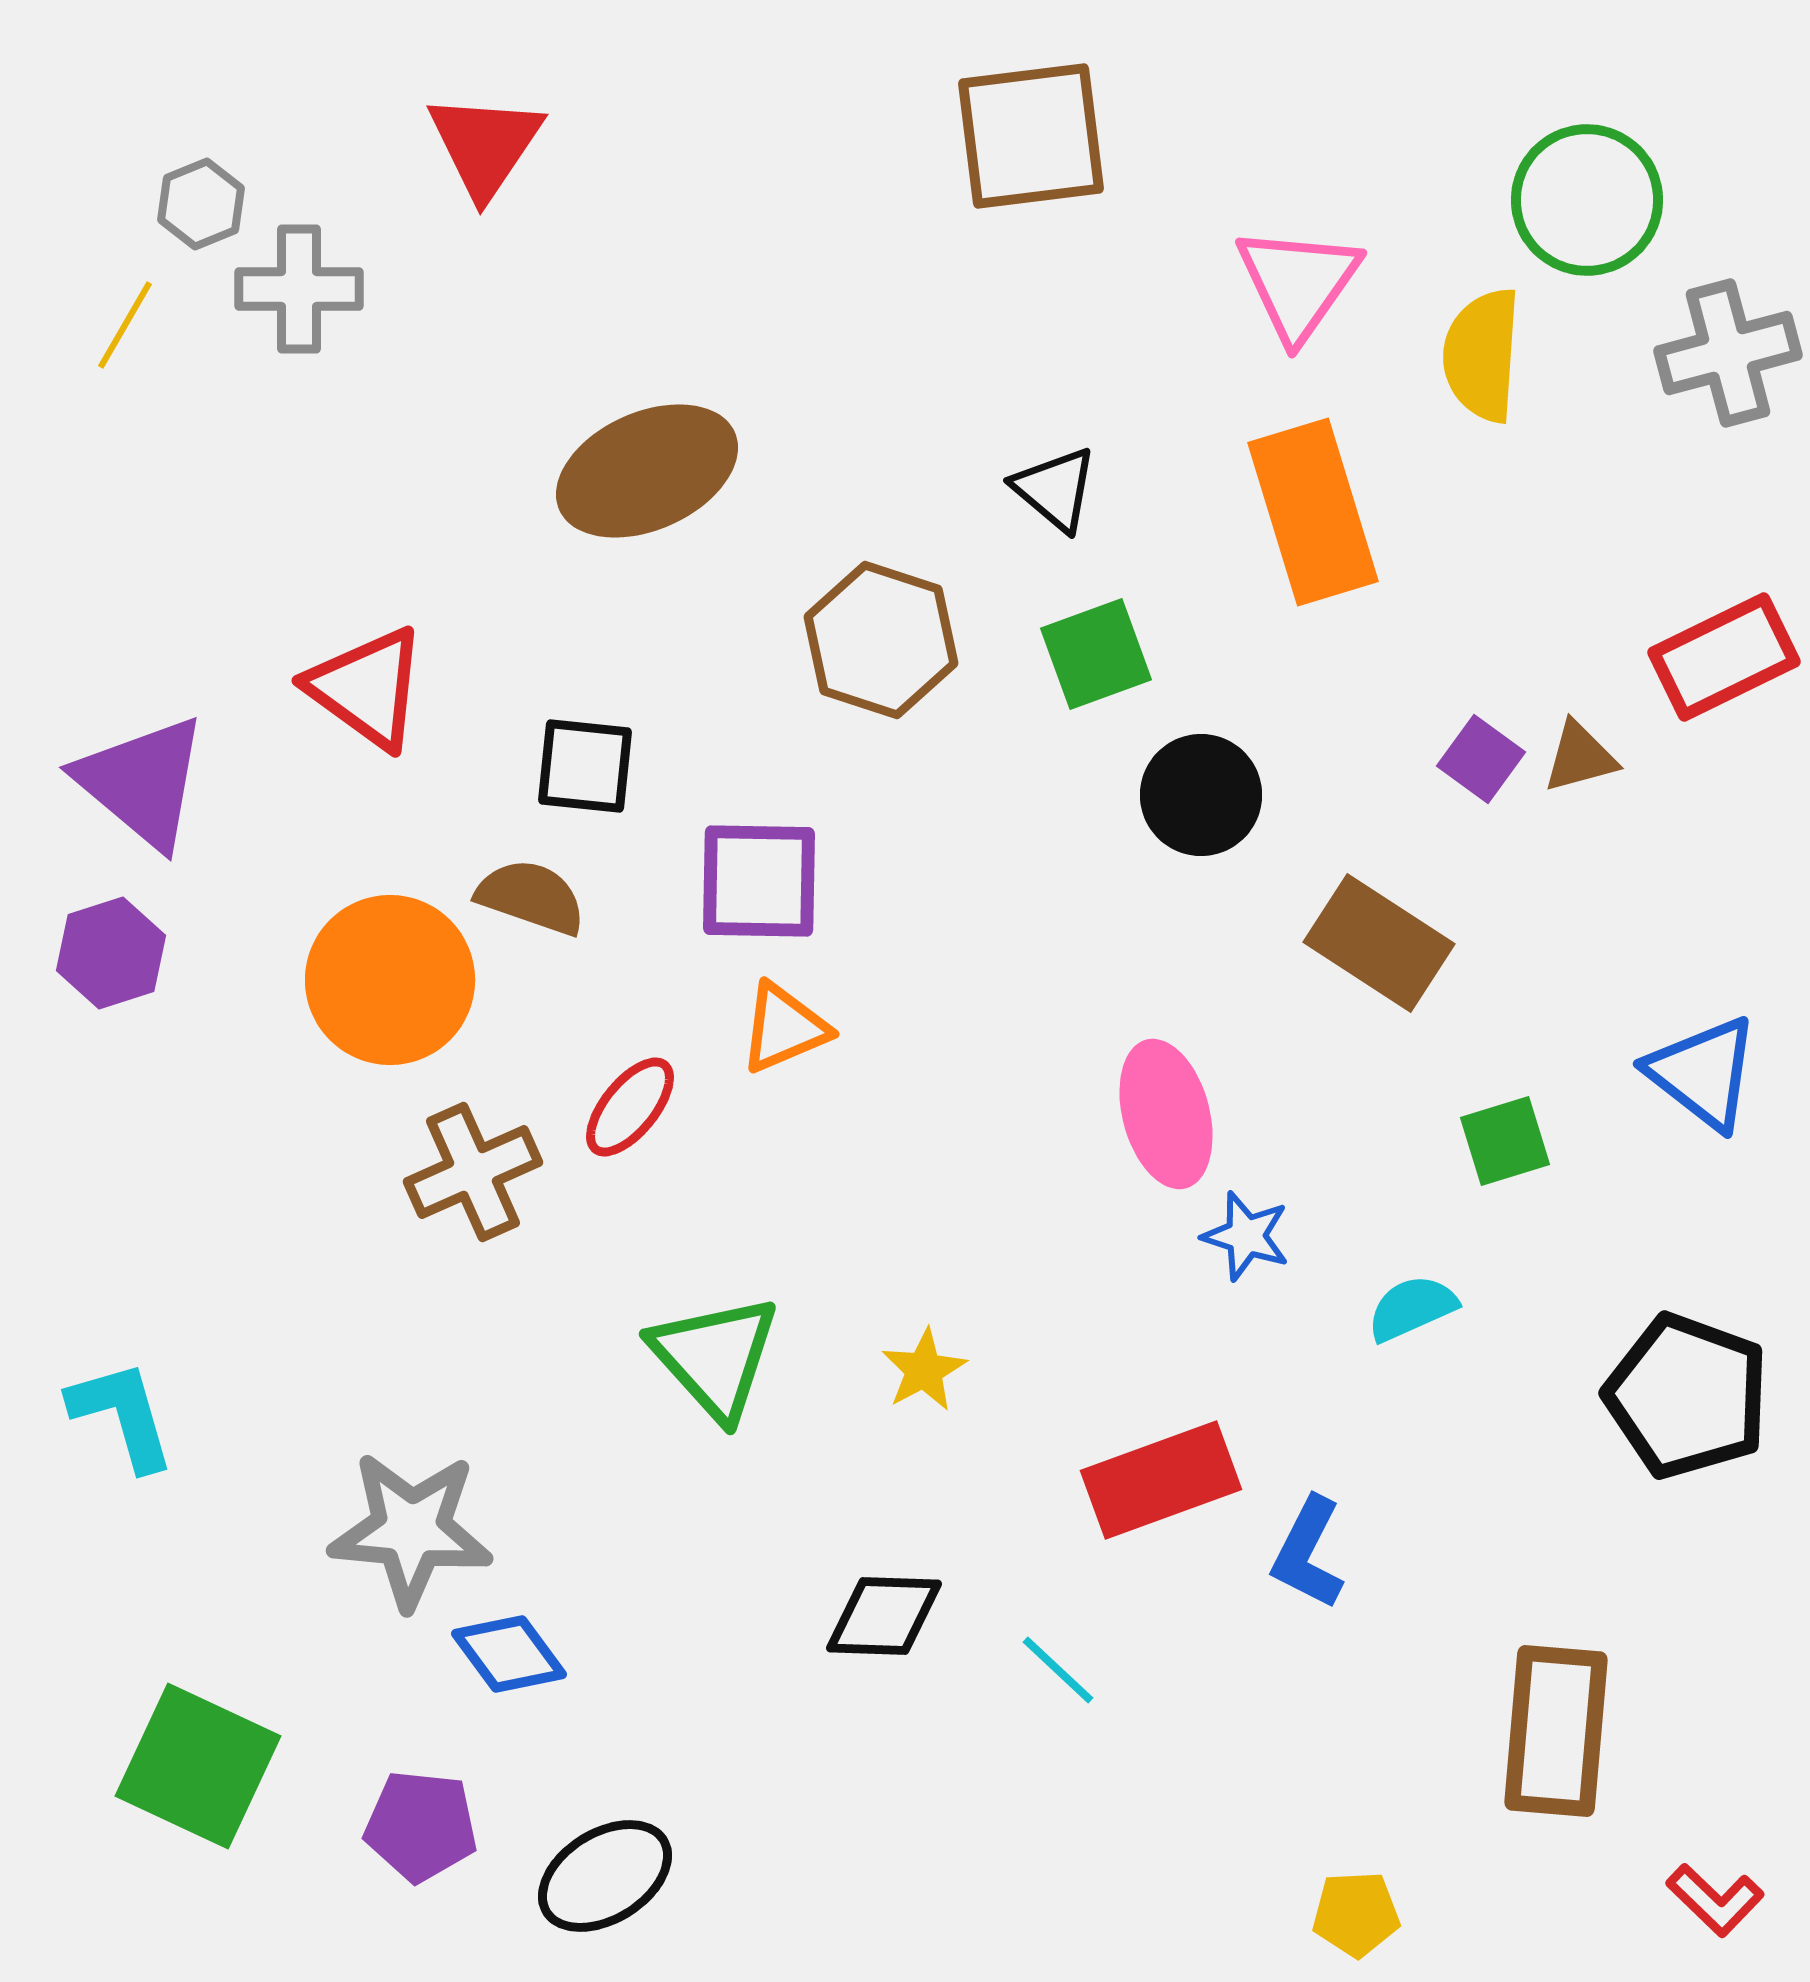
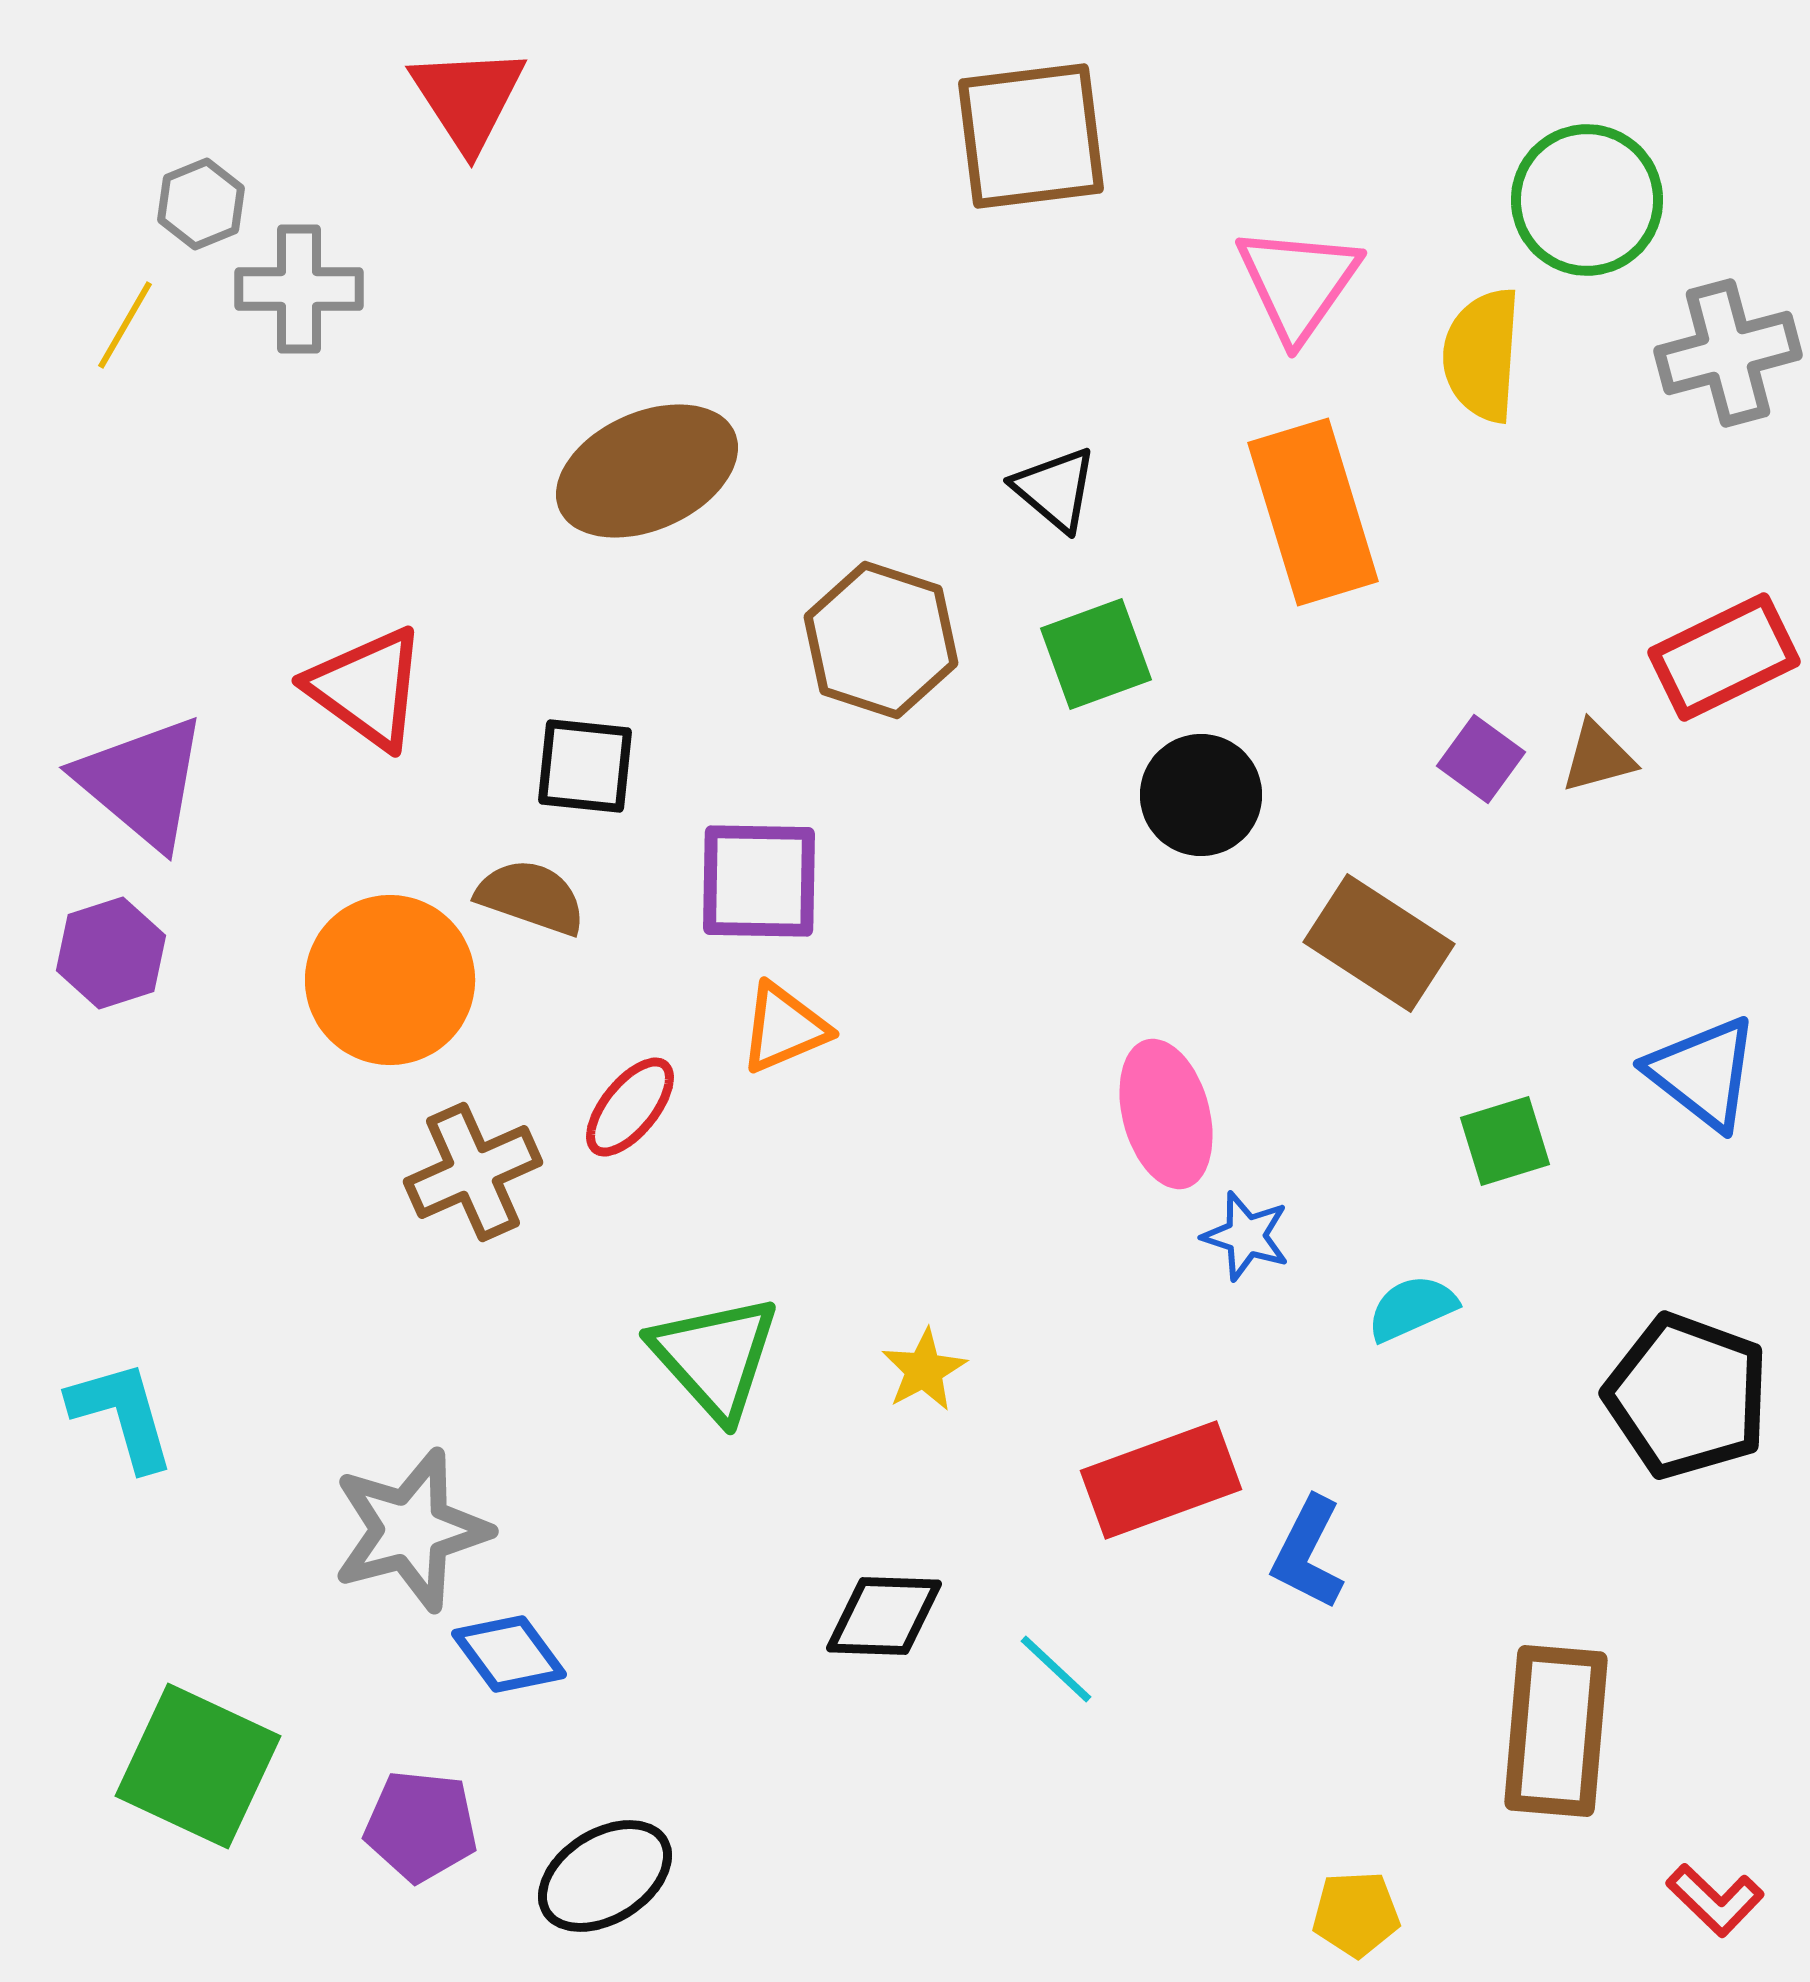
red triangle at (485, 145): moved 17 px left, 47 px up; rotated 7 degrees counterclockwise
brown triangle at (1580, 757): moved 18 px right
gray star at (411, 1530): rotated 20 degrees counterclockwise
cyan line at (1058, 1670): moved 2 px left, 1 px up
